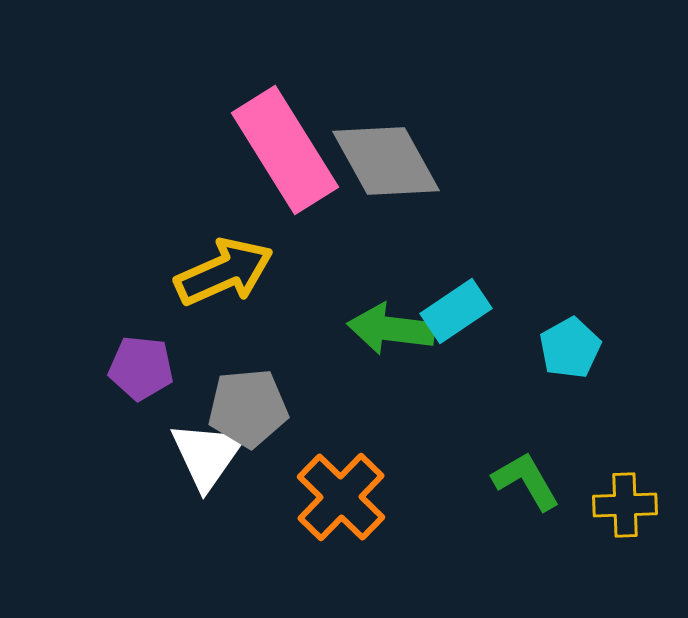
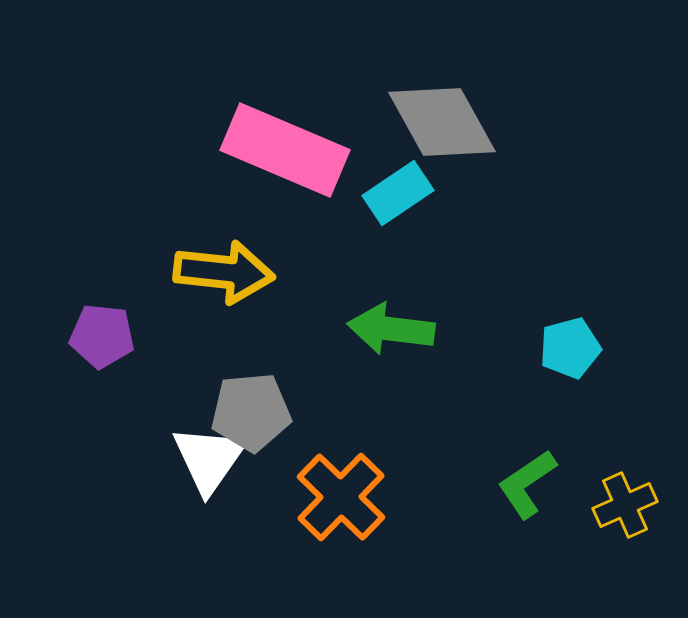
pink rectangle: rotated 35 degrees counterclockwise
gray diamond: moved 56 px right, 39 px up
yellow arrow: rotated 30 degrees clockwise
cyan rectangle: moved 58 px left, 118 px up
cyan pentagon: rotated 14 degrees clockwise
purple pentagon: moved 39 px left, 32 px up
gray pentagon: moved 3 px right, 4 px down
white triangle: moved 2 px right, 4 px down
green L-shape: moved 1 px right, 3 px down; rotated 94 degrees counterclockwise
yellow cross: rotated 22 degrees counterclockwise
